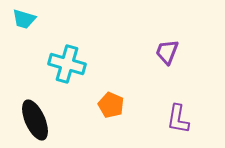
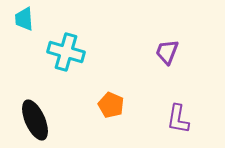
cyan trapezoid: rotated 70 degrees clockwise
cyan cross: moved 1 px left, 12 px up
